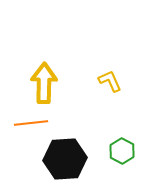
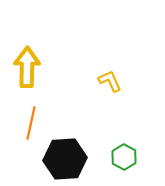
yellow arrow: moved 17 px left, 16 px up
orange line: rotated 72 degrees counterclockwise
green hexagon: moved 2 px right, 6 px down
